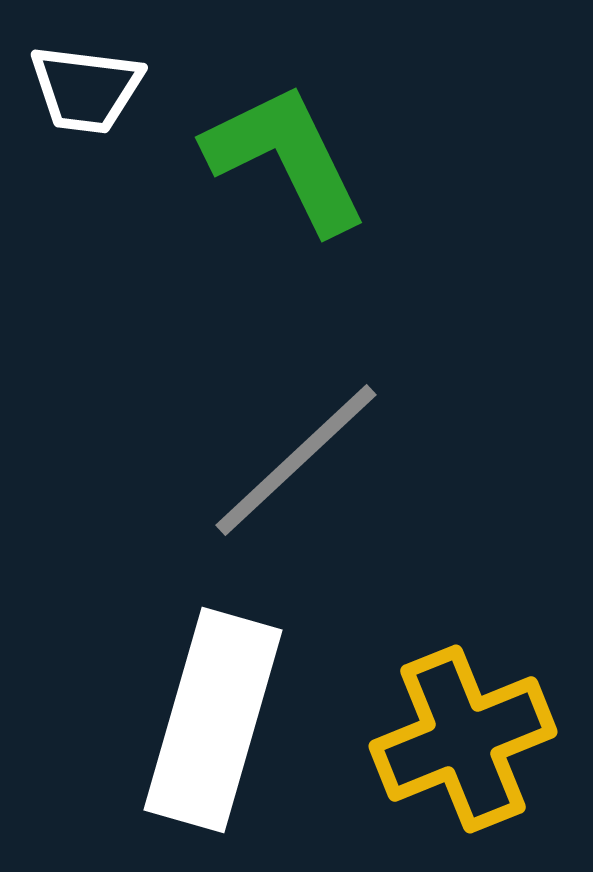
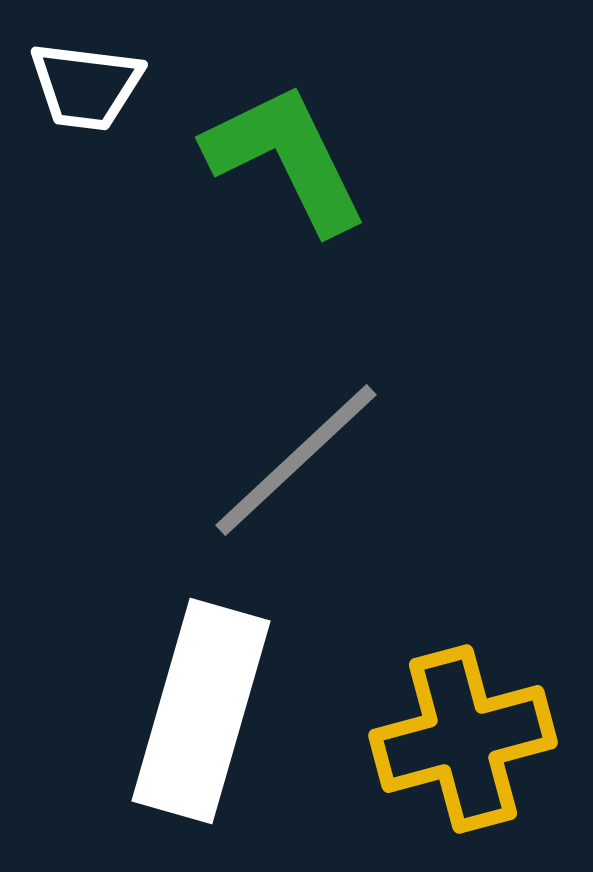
white trapezoid: moved 3 px up
white rectangle: moved 12 px left, 9 px up
yellow cross: rotated 7 degrees clockwise
